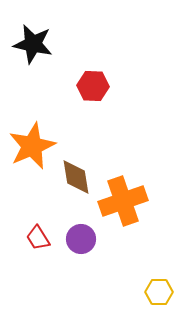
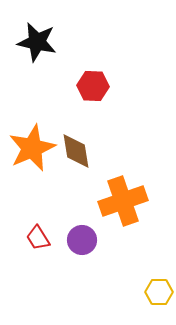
black star: moved 4 px right, 2 px up
orange star: moved 2 px down
brown diamond: moved 26 px up
purple circle: moved 1 px right, 1 px down
